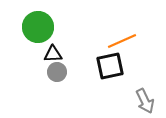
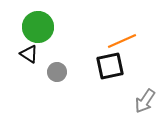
black triangle: moved 24 px left; rotated 36 degrees clockwise
gray arrow: rotated 60 degrees clockwise
